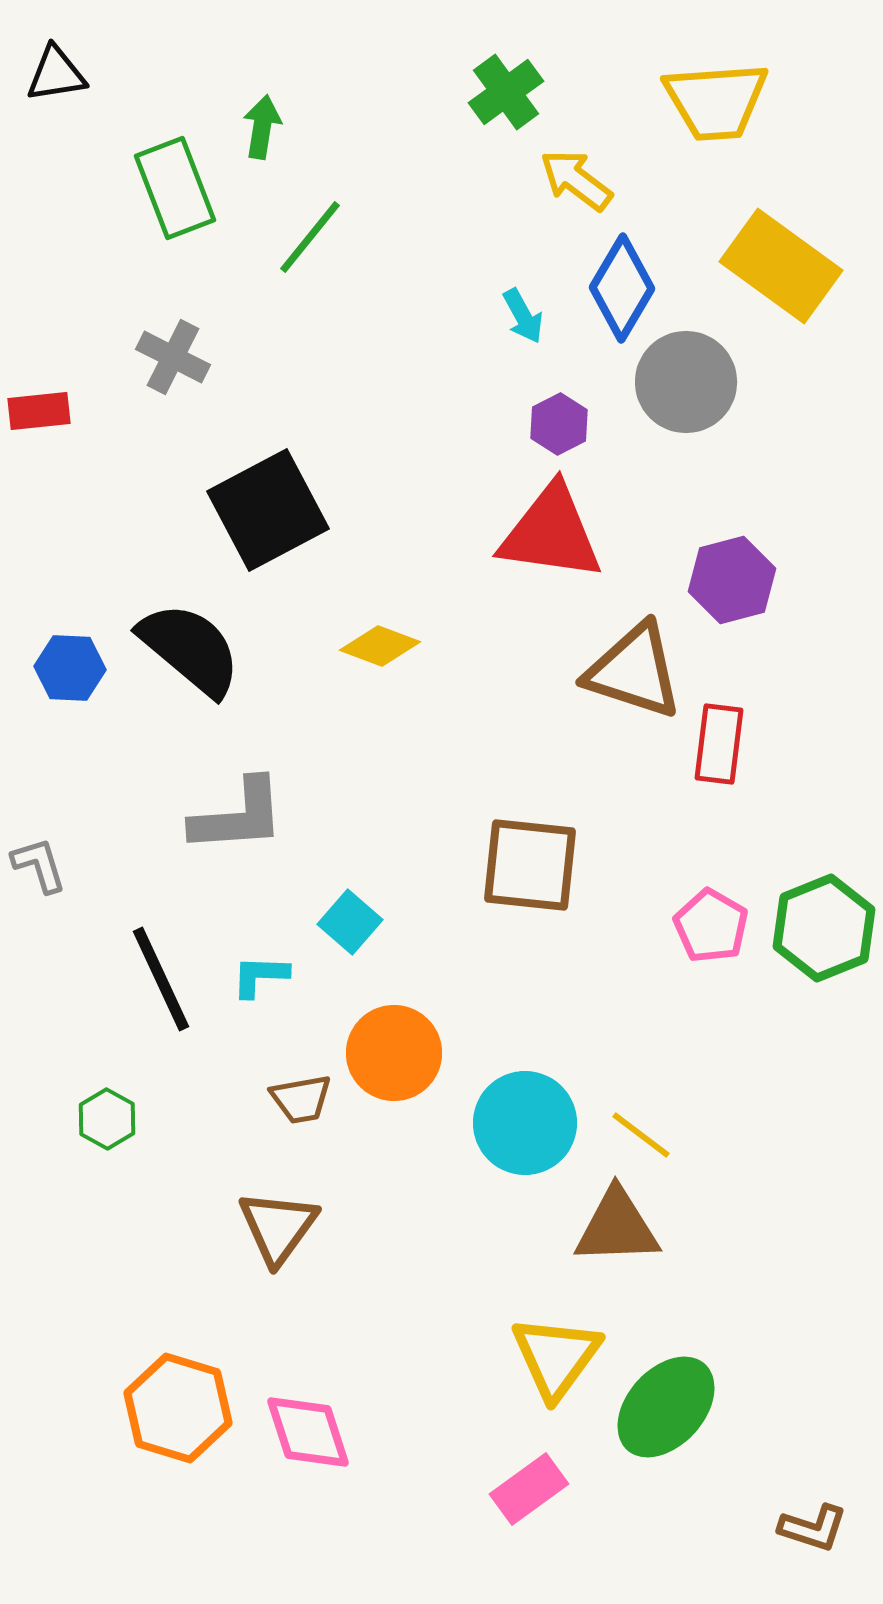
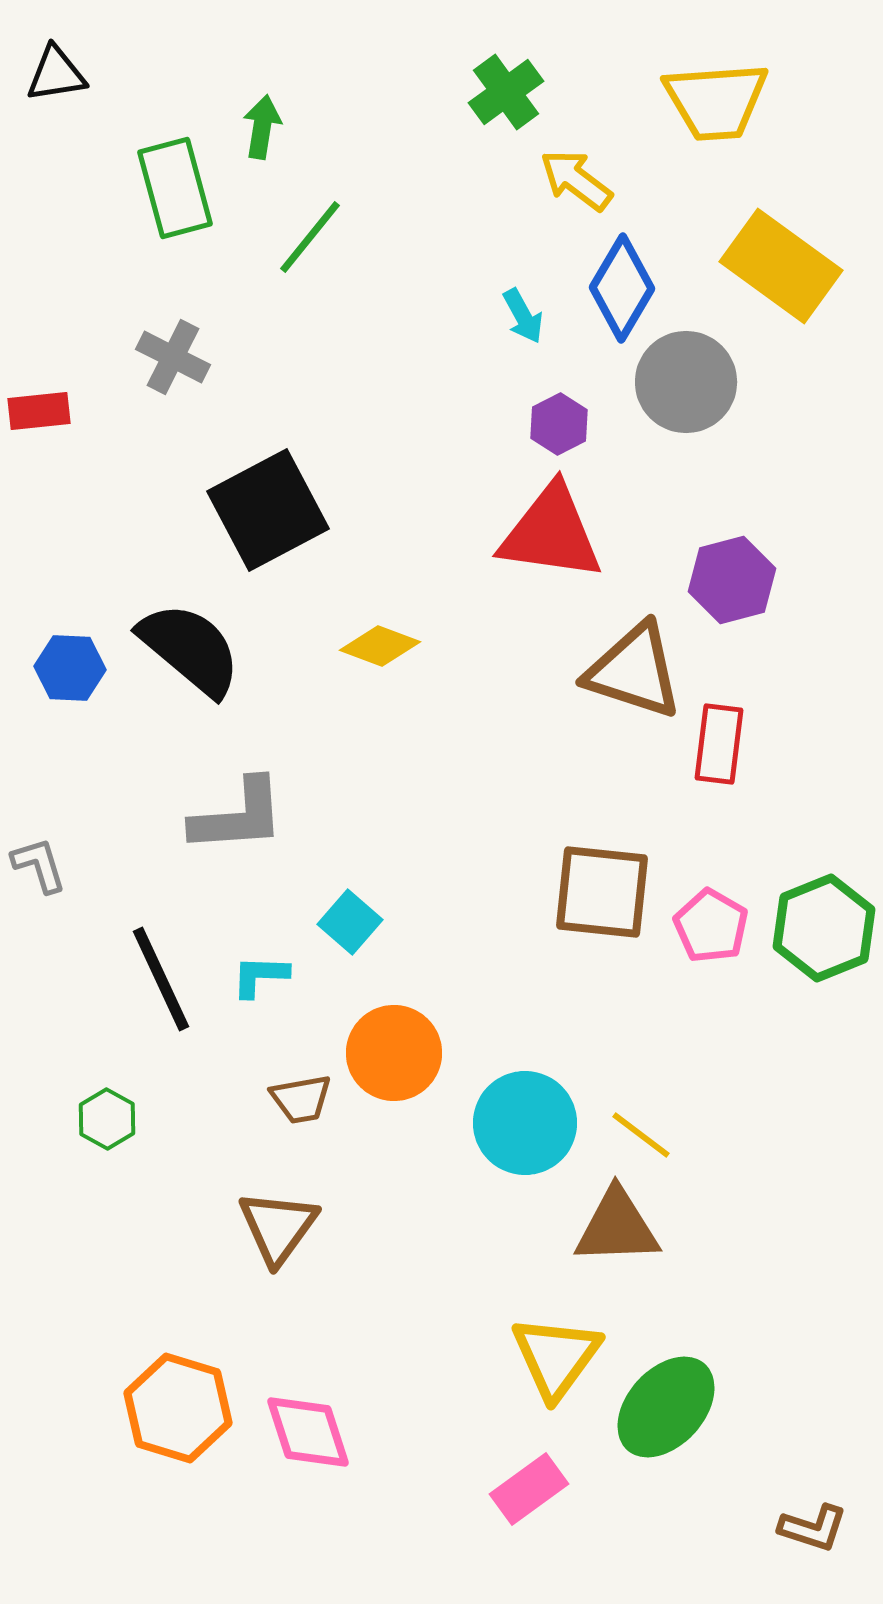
green rectangle at (175, 188): rotated 6 degrees clockwise
brown square at (530, 865): moved 72 px right, 27 px down
